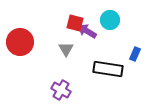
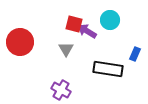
red square: moved 1 px left, 1 px down
